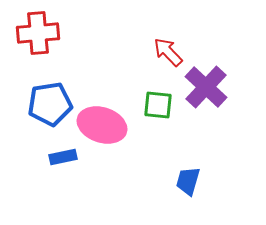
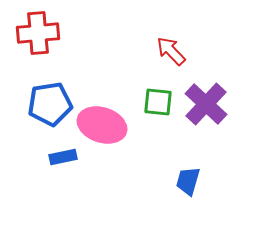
red arrow: moved 3 px right, 1 px up
purple cross: moved 17 px down
green square: moved 3 px up
